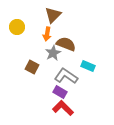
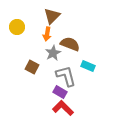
brown triangle: moved 1 px left, 1 px down
brown semicircle: moved 4 px right
gray L-shape: rotated 40 degrees clockwise
